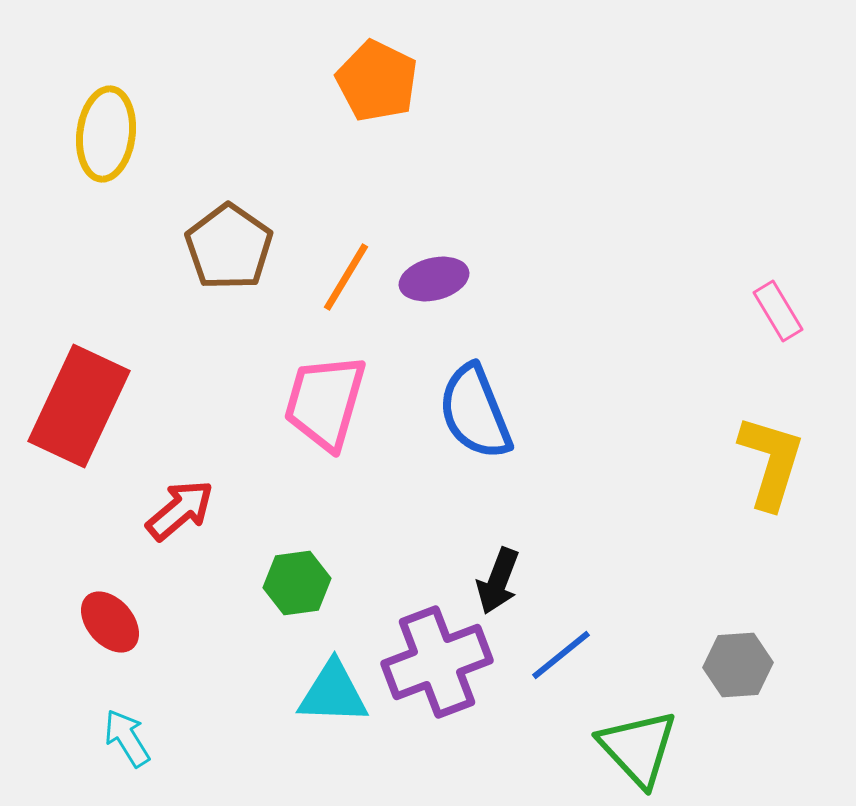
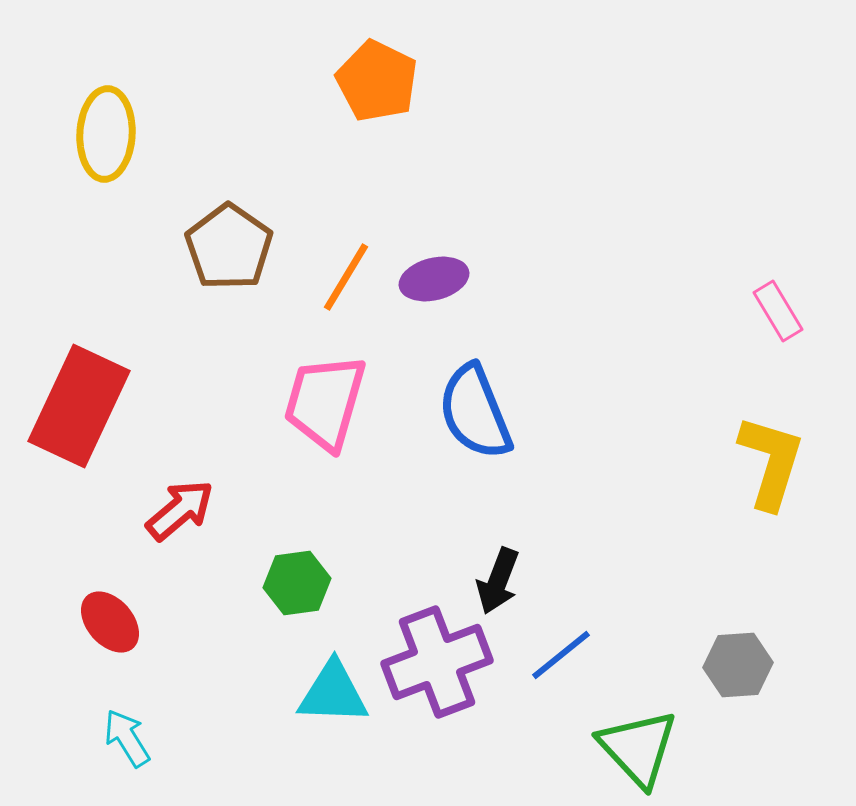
yellow ellipse: rotated 4 degrees counterclockwise
